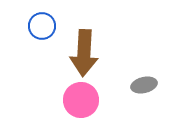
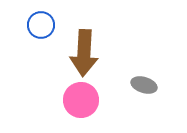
blue circle: moved 1 px left, 1 px up
gray ellipse: rotated 30 degrees clockwise
